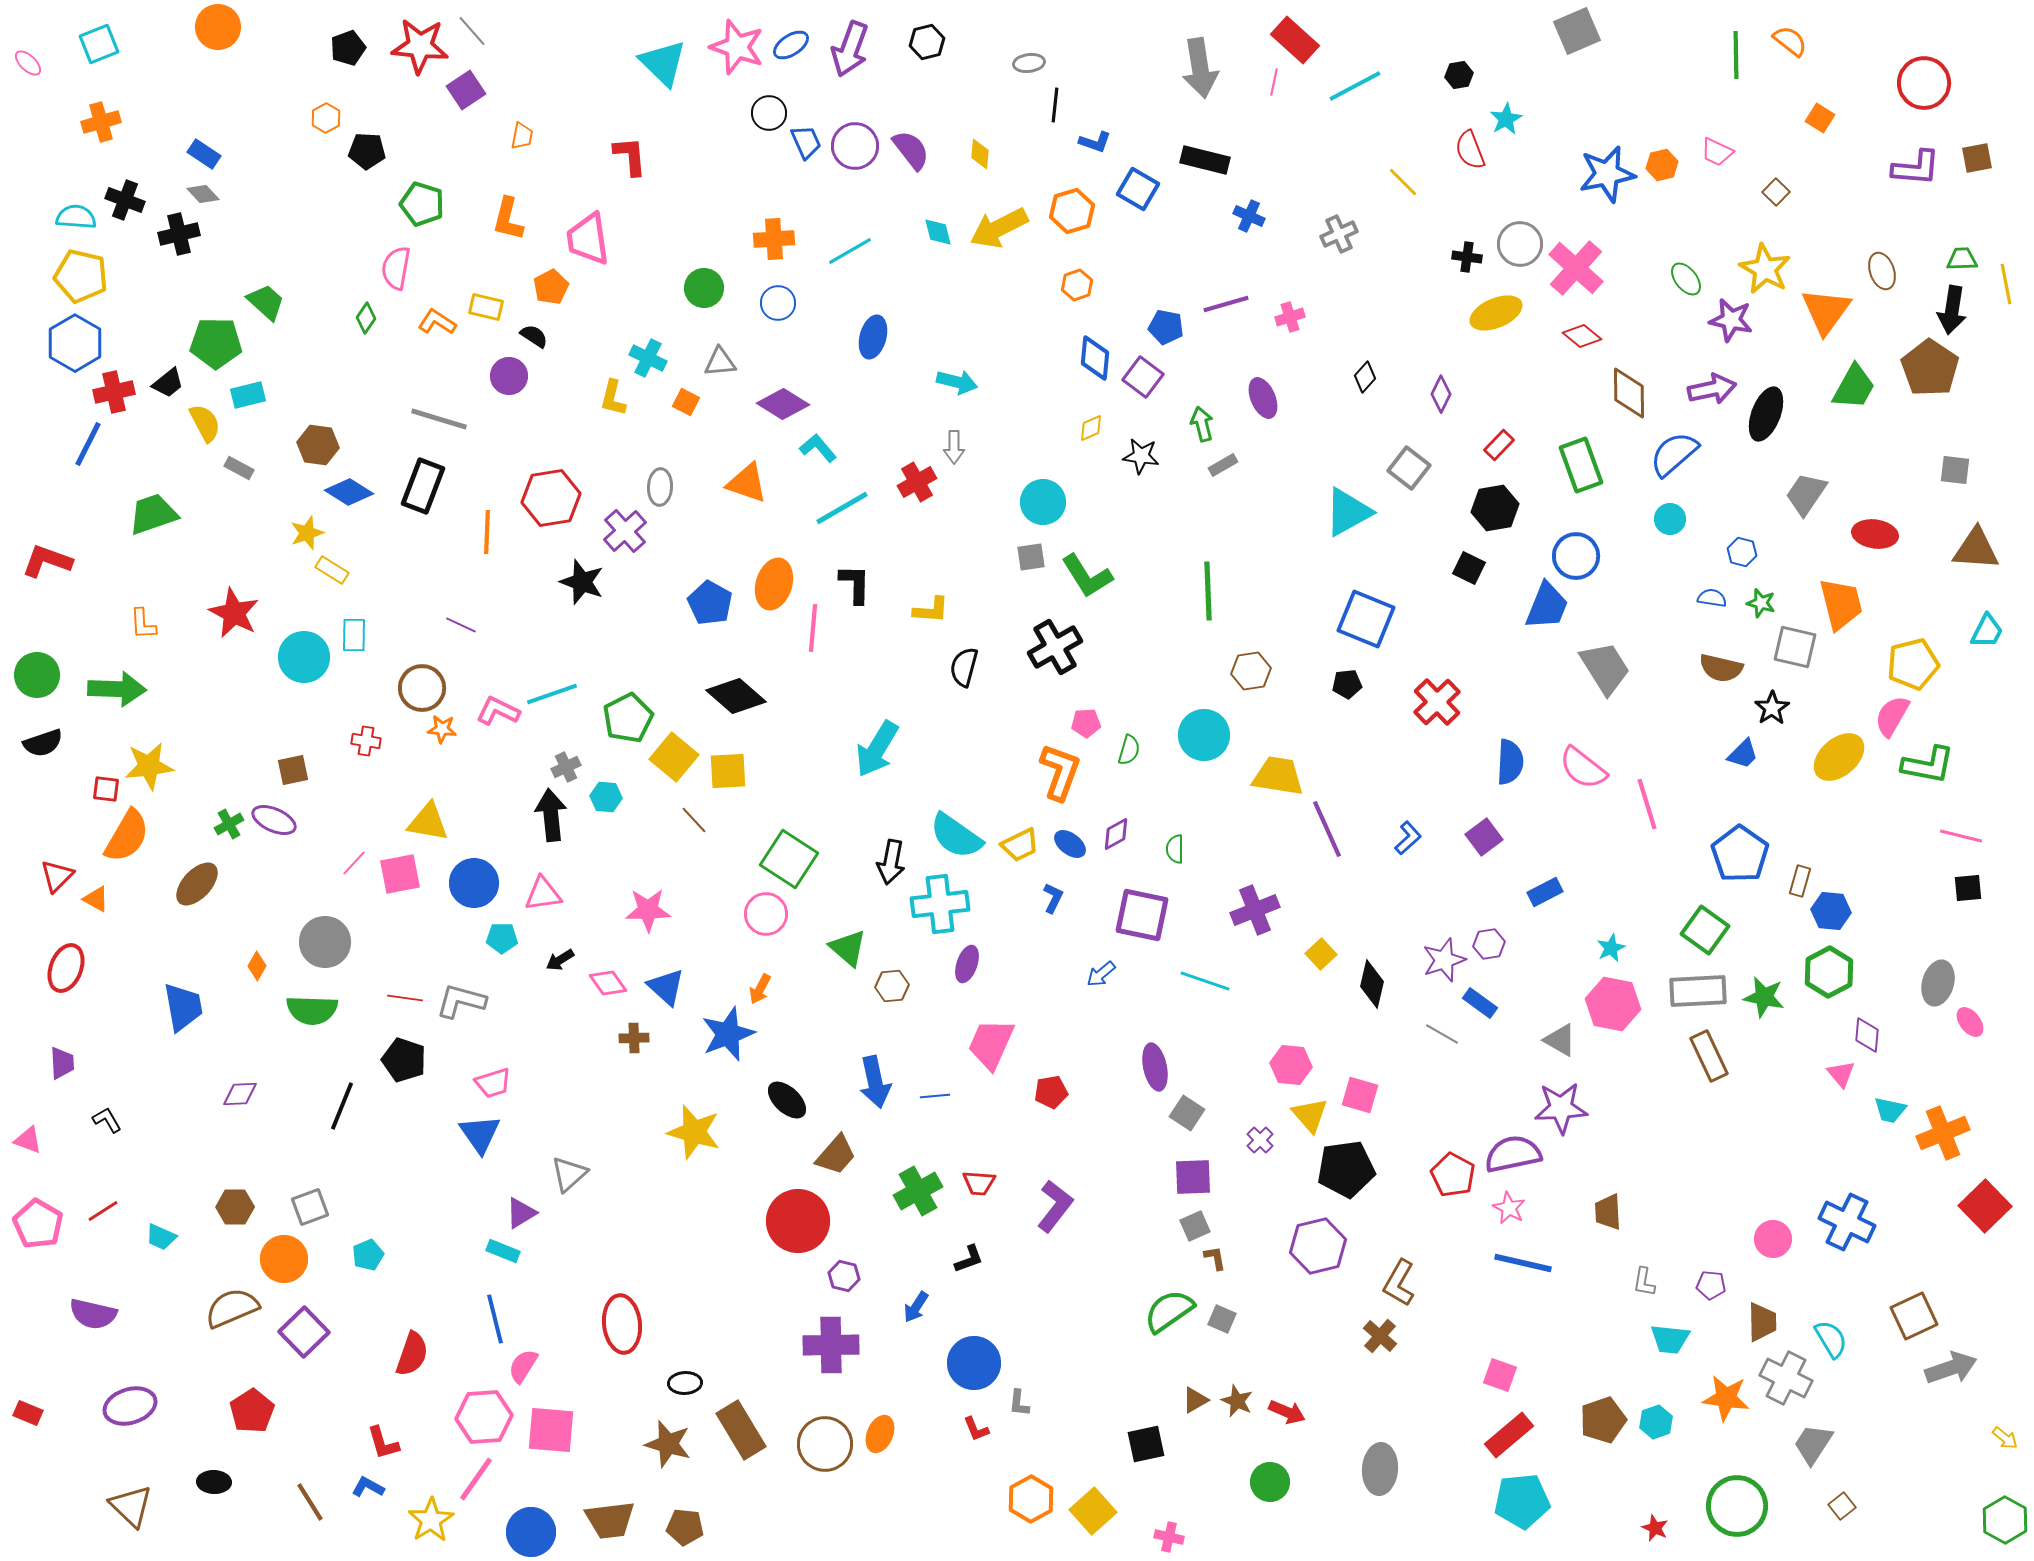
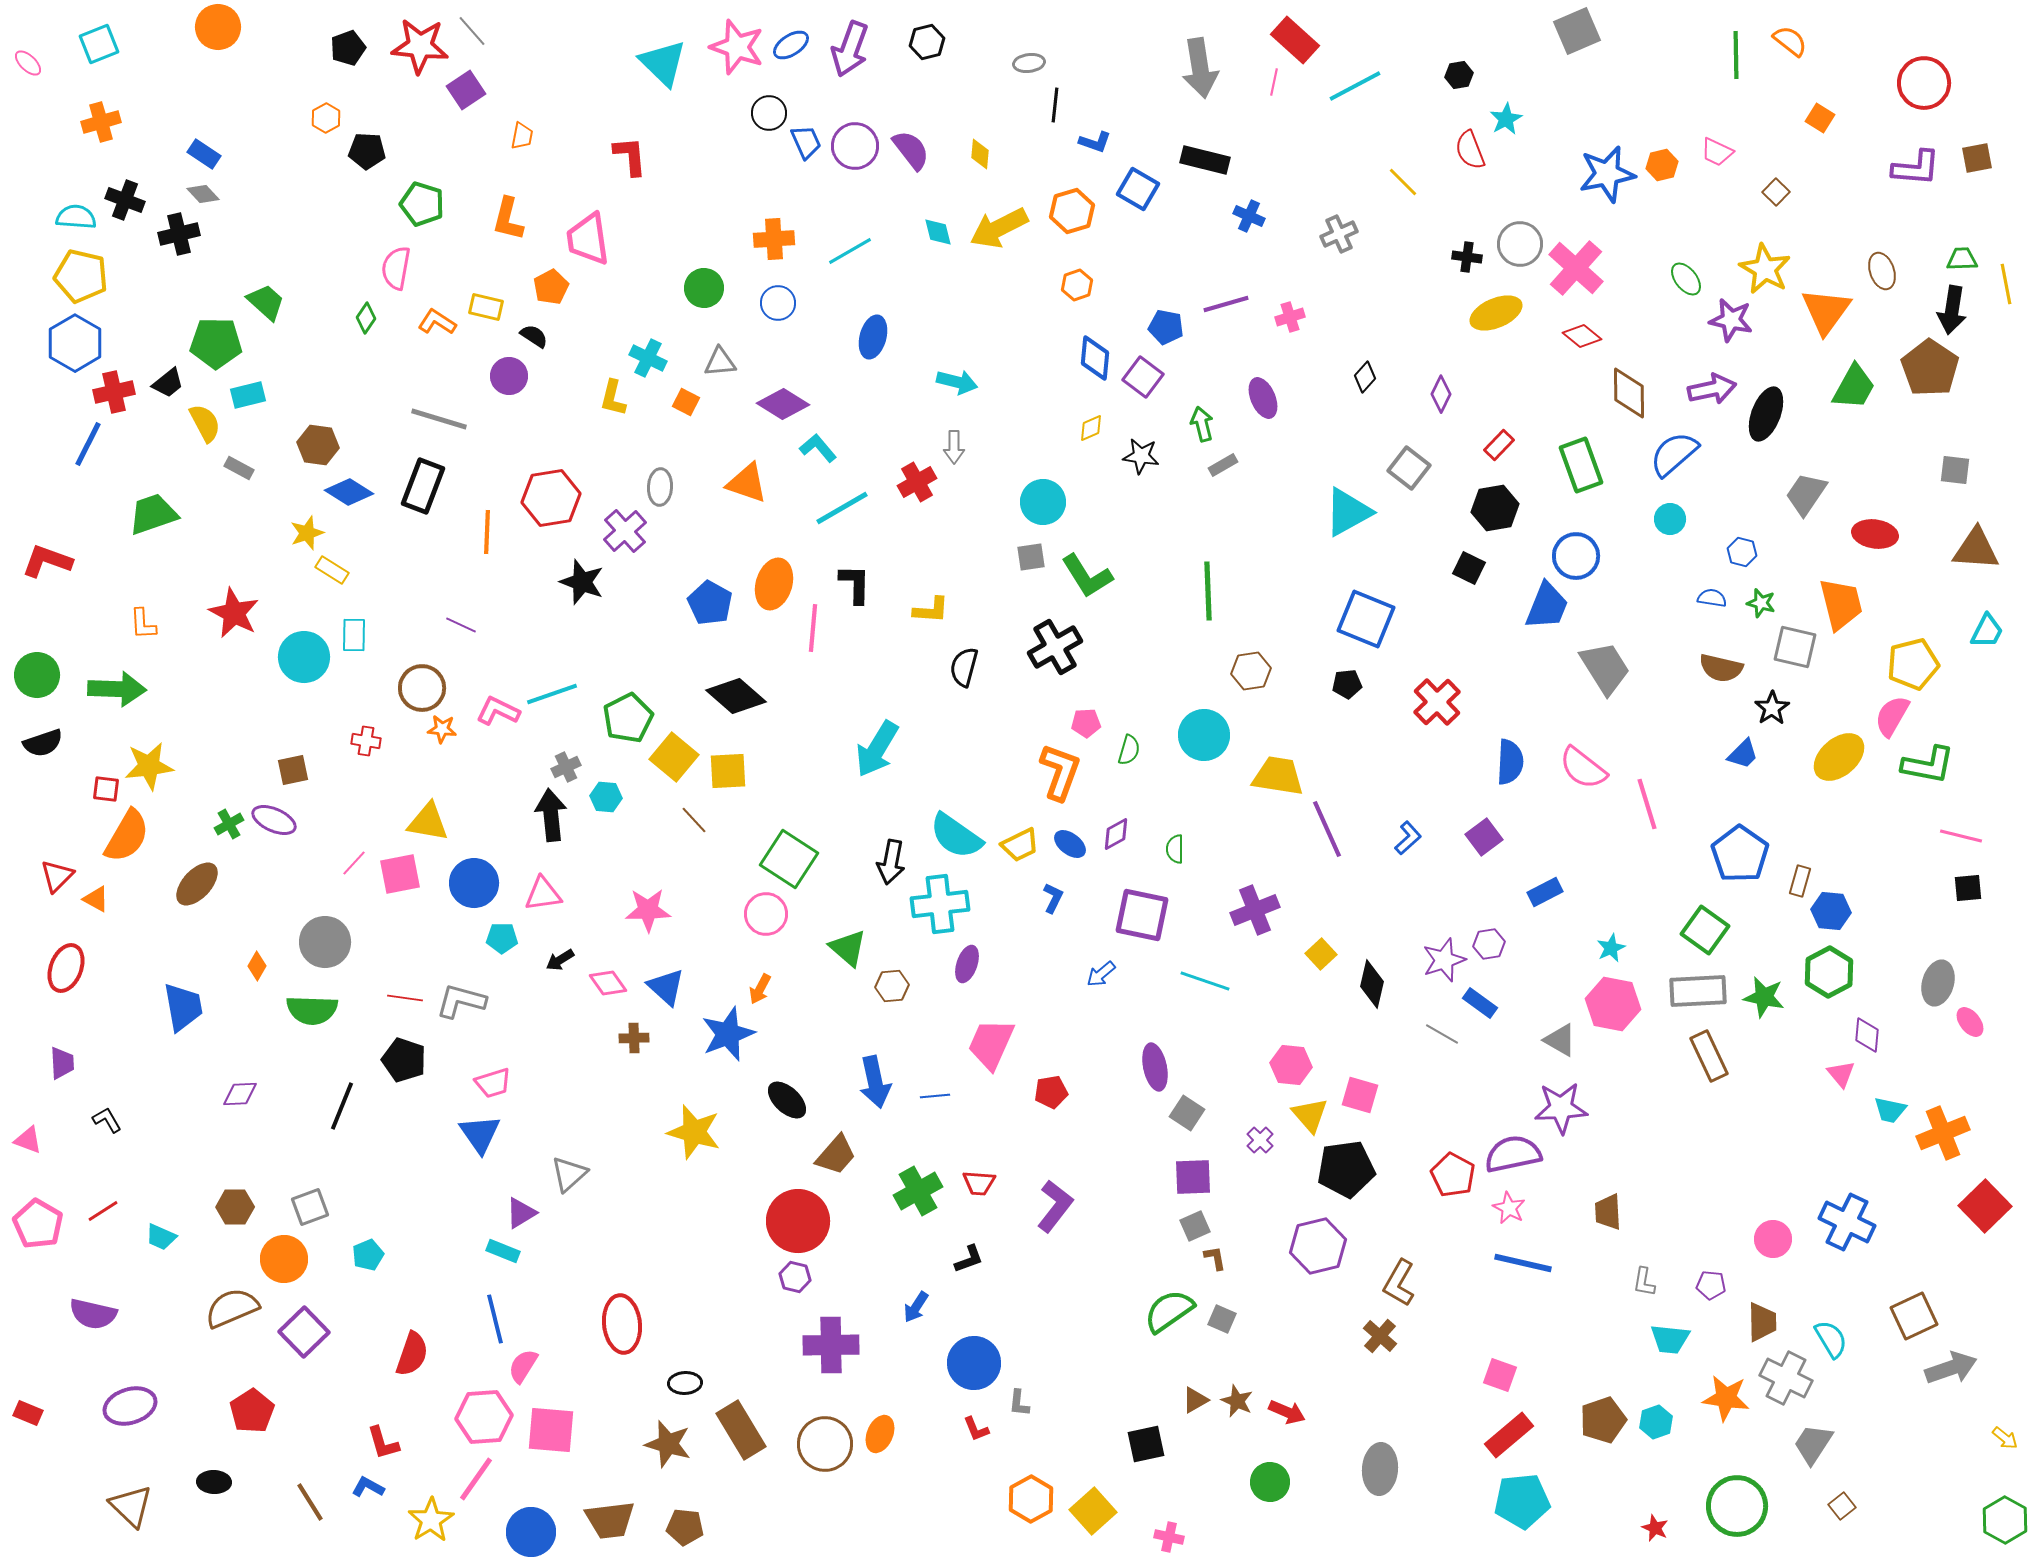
purple hexagon at (844, 1276): moved 49 px left, 1 px down
